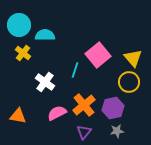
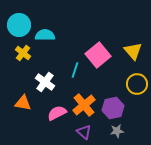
yellow triangle: moved 7 px up
yellow circle: moved 8 px right, 2 px down
orange triangle: moved 5 px right, 13 px up
purple triangle: rotated 28 degrees counterclockwise
